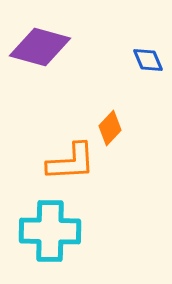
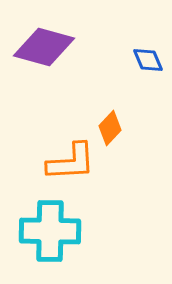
purple diamond: moved 4 px right
